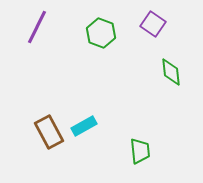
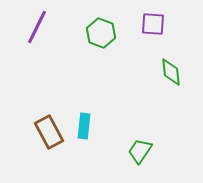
purple square: rotated 30 degrees counterclockwise
cyan rectangle: rotated 55 degrees counterclockwise
green trapezoid: rotated 140 degrees counterclockwise
